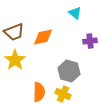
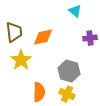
cyan triangle: moved 2 px up
brown trapezoid: rotated 75 degrees counterclockwise
purple cross: moved 3 px up
yellow star: moved 6 px right
yellow cross: moved 4 px right
